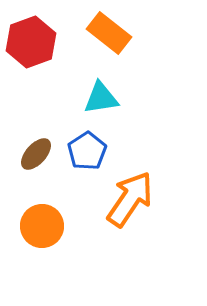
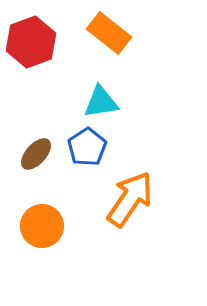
cyan triangle: moved 4 px down
blue pentagon: moved 4 px up
